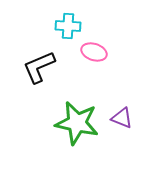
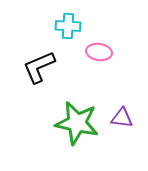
pink ellipse: moved 5 px right; rotated 10 degrees counterclockwise
purple triangle: rotated 15 degrees counterclockwise
